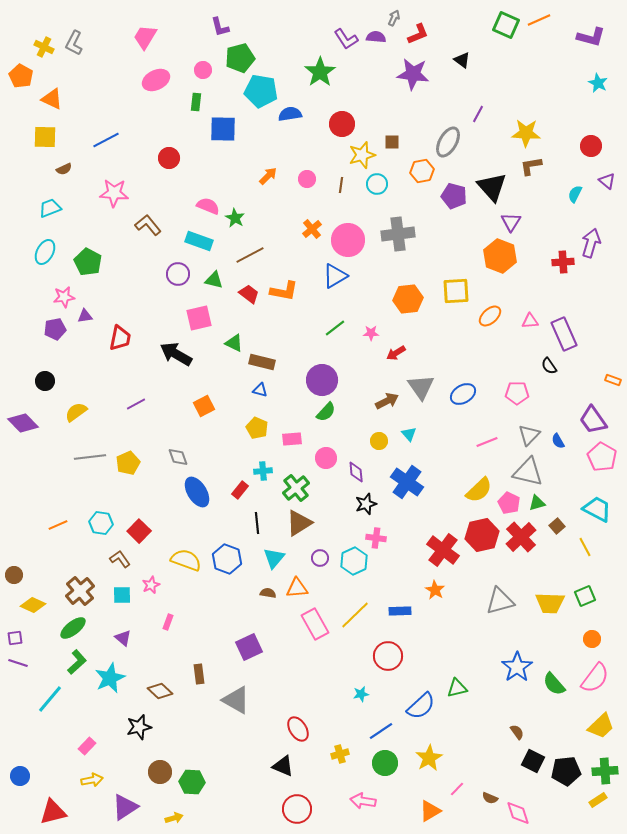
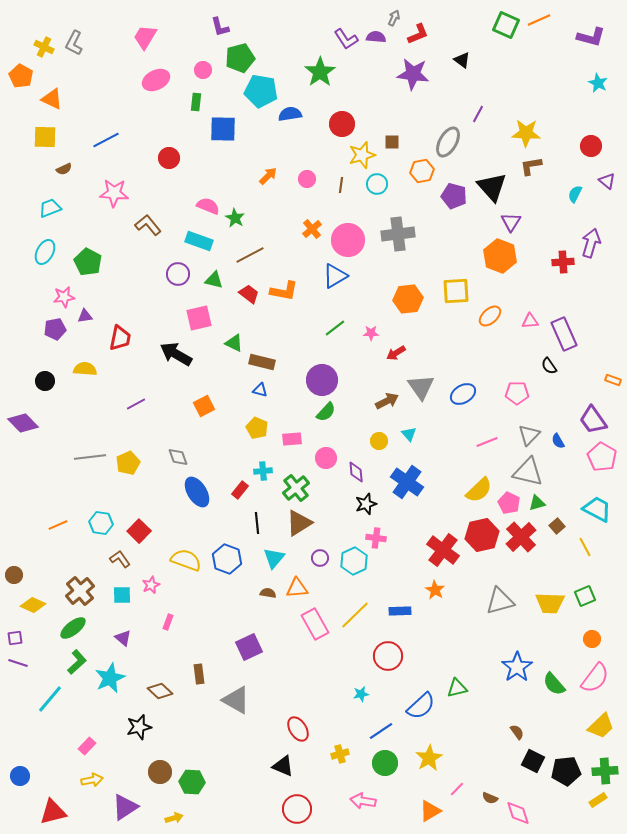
yellow semicircle at (76, 412): moved 9 px right, 43 px up; rotated 40 degrees clockwise
